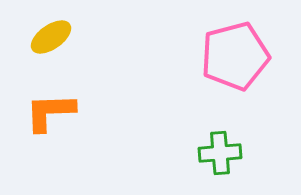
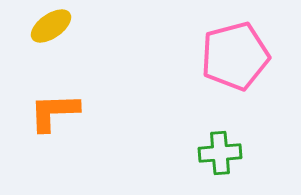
yellow ellipse: moved 11 px up
orange L-shape: moved 4 px right
